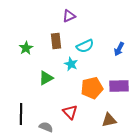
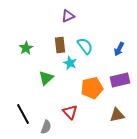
purple triangle: moved 1 px left
brown rectangle: moved 4 px right, 4 px down
cyan semicircle: rotated 102 degrees counterclockwise
cyan star: moved 1 px left, 1 px up
green triangle: rotated 14 degrees counterclockwise
purple rectangle: moved 1 px right, 6 px up; rotated 12 degrees counterclockwise
black line: moved 2 px right; rotated 30 degrees counterclockwise
brown triangle: moved 8 px right, 5 px up
gray semicircle: rotated 88 degrees clockwise
